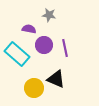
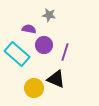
purple line: moved 4 px down; rotated 30 degrees clockwise
